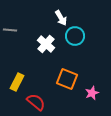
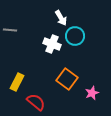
white cross: moved 6 px right; rotated 18 degrees counterclockwise
orange square: rotated 15 degrees clockwise
